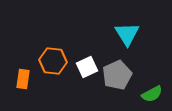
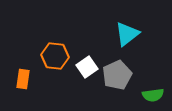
cyan triangle: rotated 24 degrees clockwise
orange hexagon: moved 2 px right, 5 px up
white square: rotated 10 degrees counterclockwise
green semicircle: moved 1 px right, 1 px down; rotated 20 degrees clockwise
